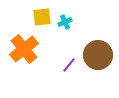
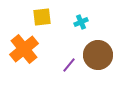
cyan cross: moved 16 px right
